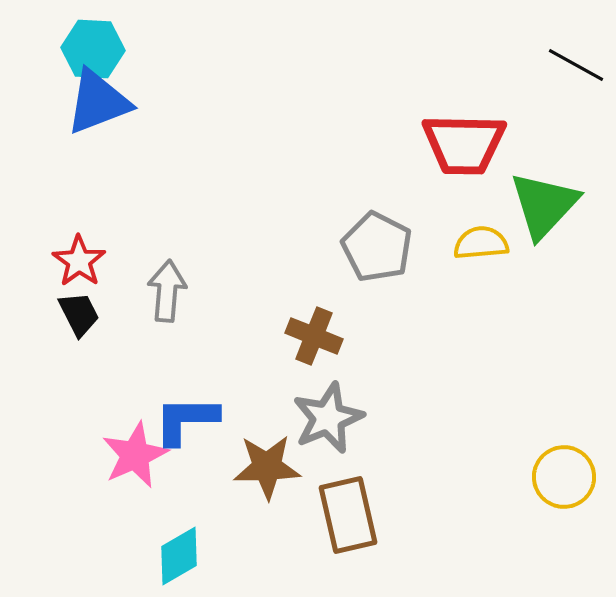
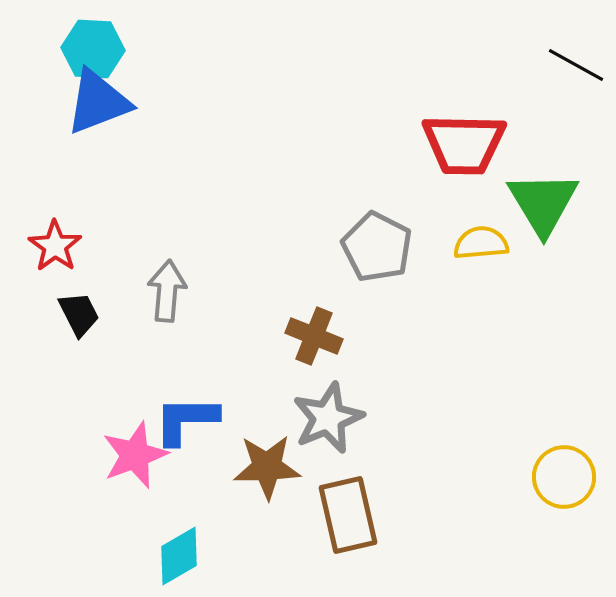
green triangle: moved 1 px left, 2 px up; rotated 14 degrees counterclockwise
red star: moved 24 px left, 15 px up
pink star: rotated 4 degrees clockwise
